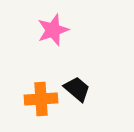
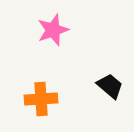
black trapezoid: moved 33 px right, 3 px up
